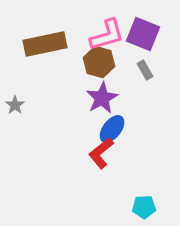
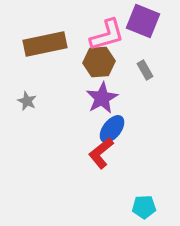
purple square: moved 13 px up
brown hexagon: rotated 20 degrees counterclockwise
gray star: moved 12 px right, 4 px up; rotated 12 degrees counterclockwise
